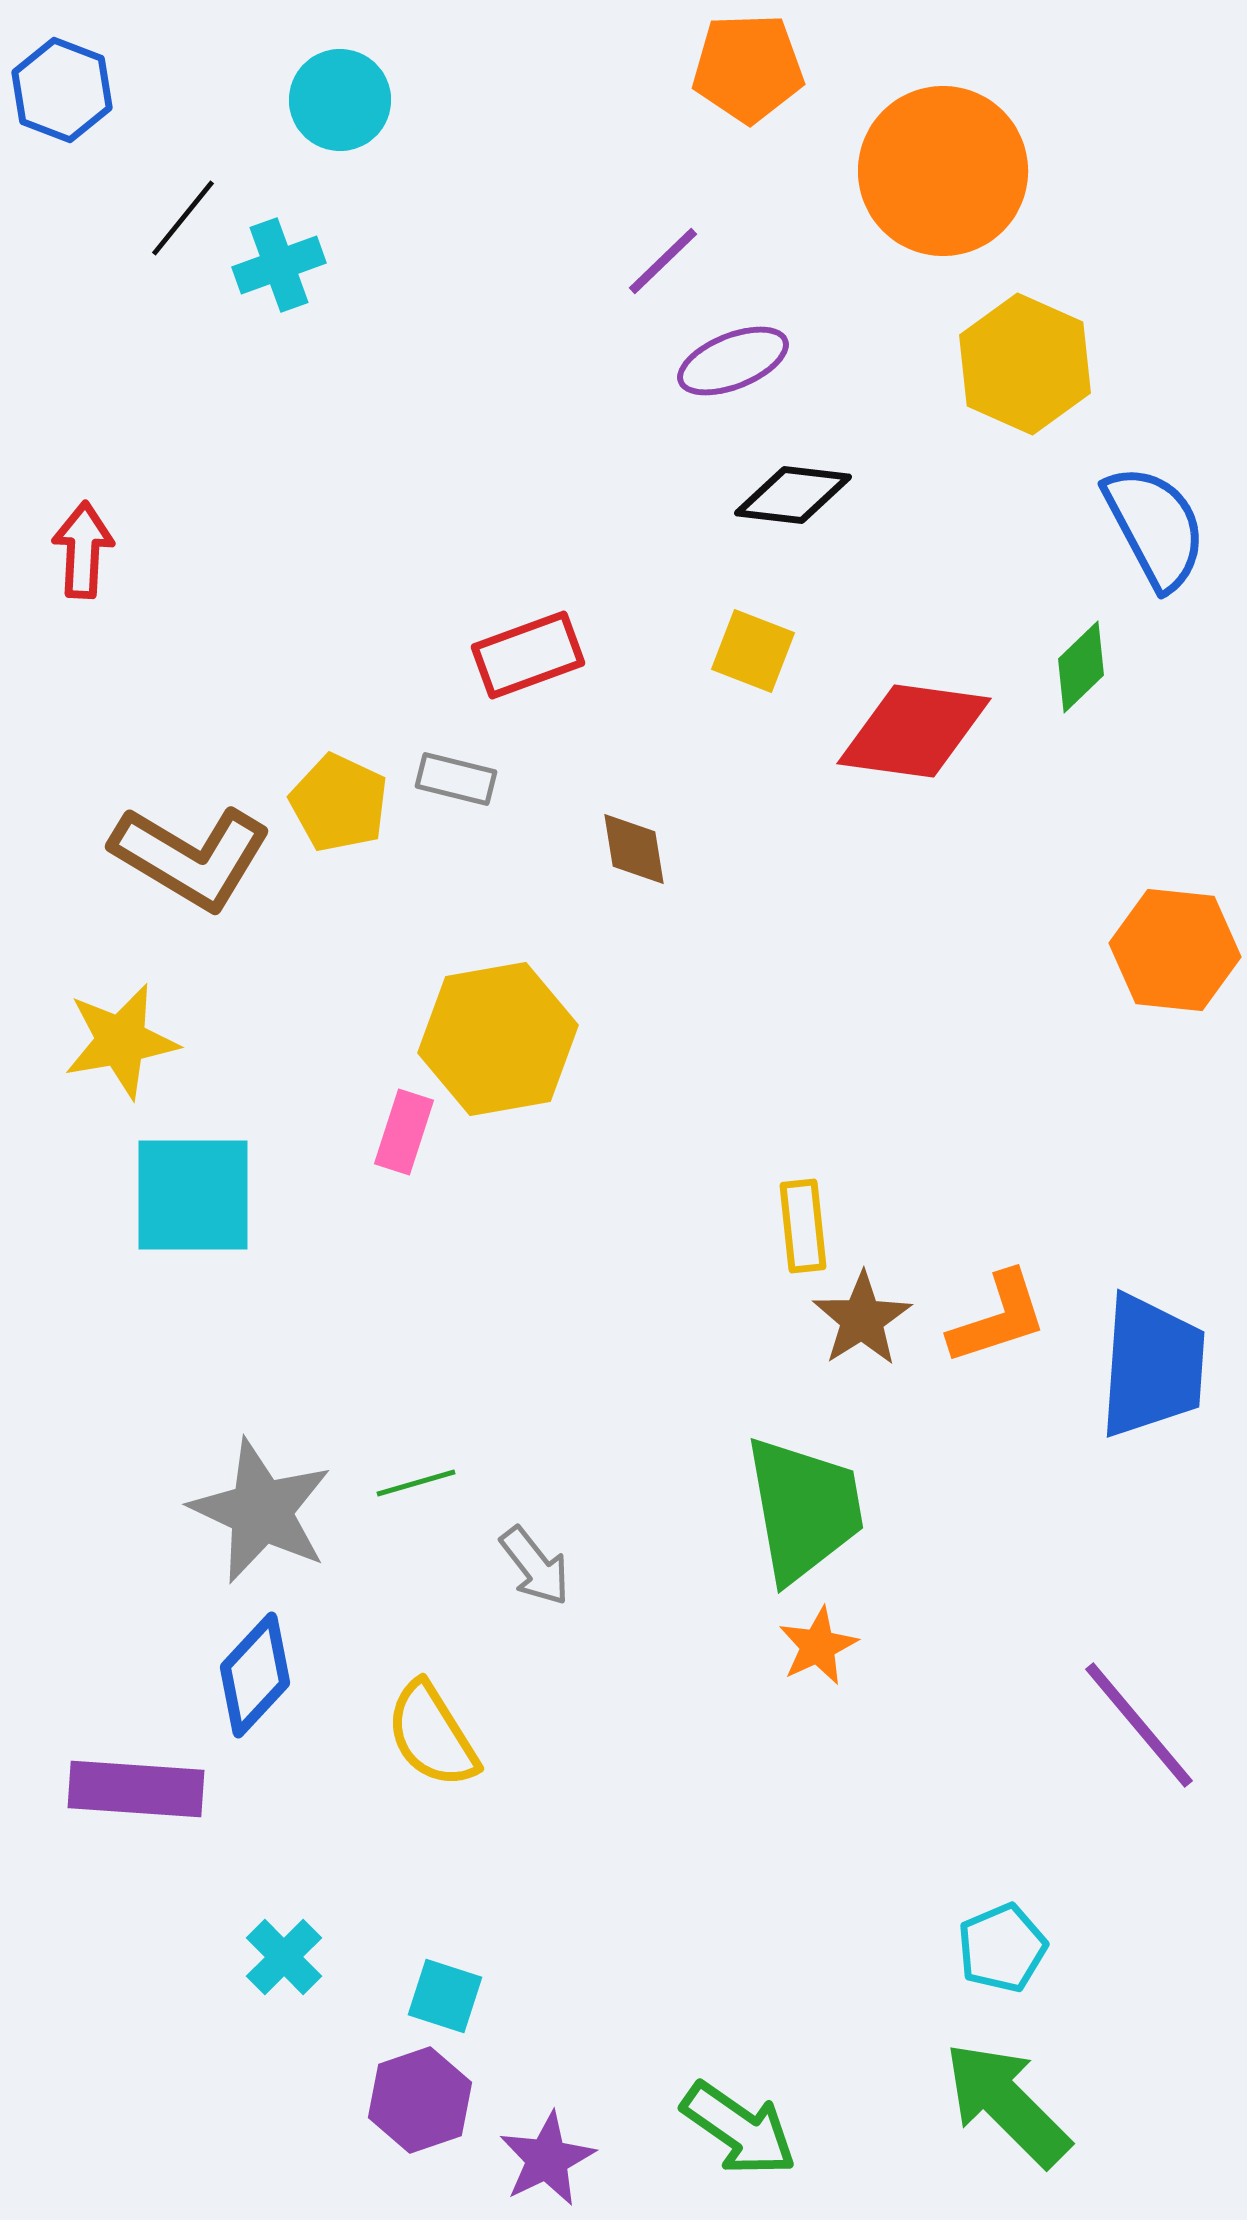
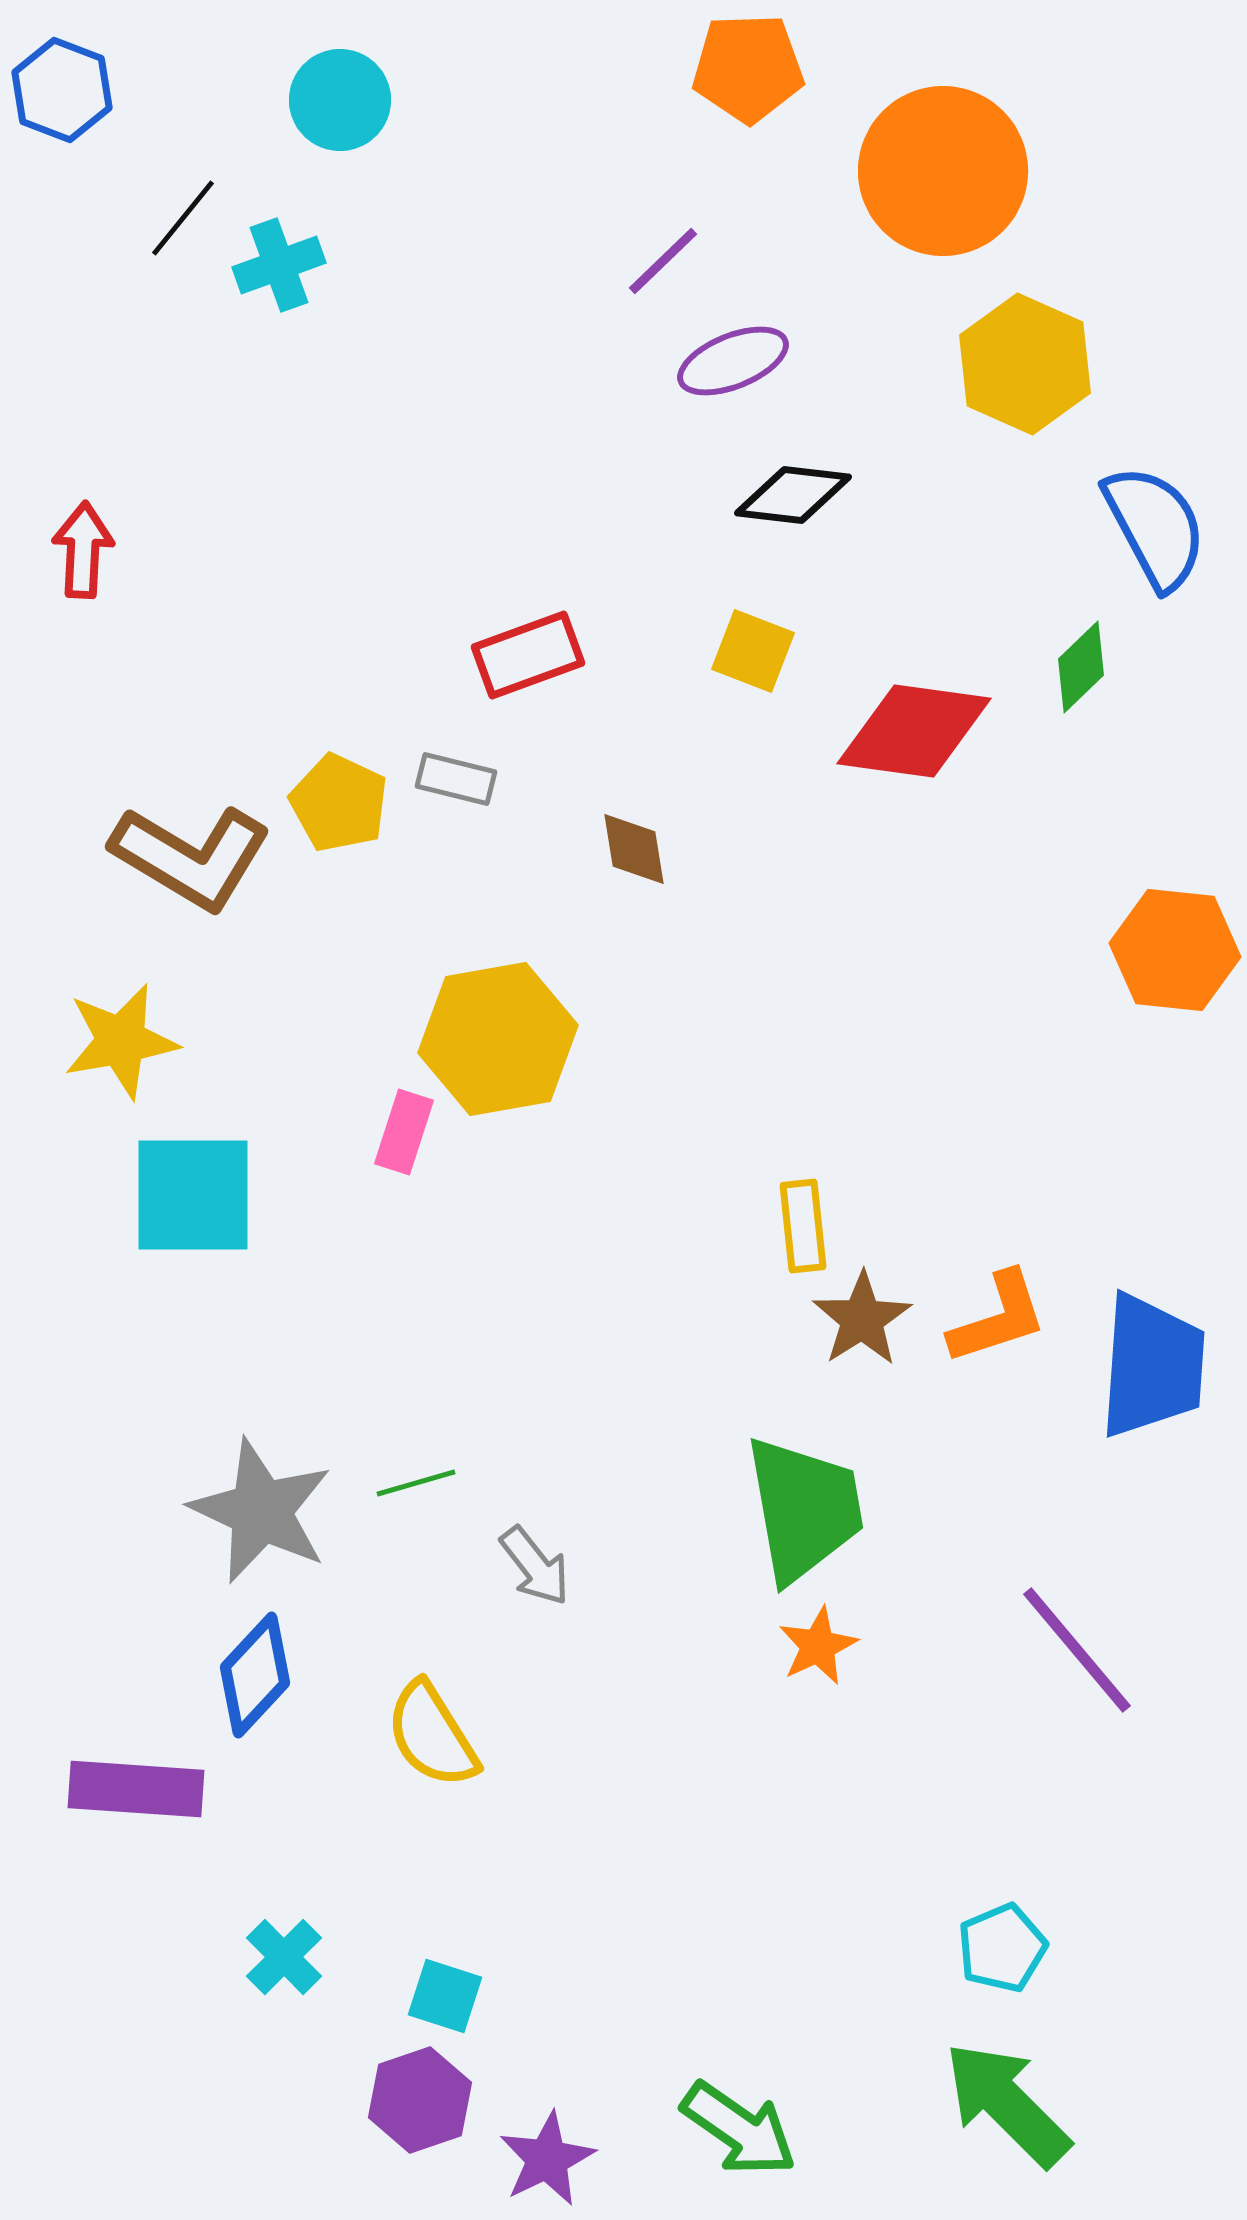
purple line at (1139, 1725): moved 62 px left, 75 px up
